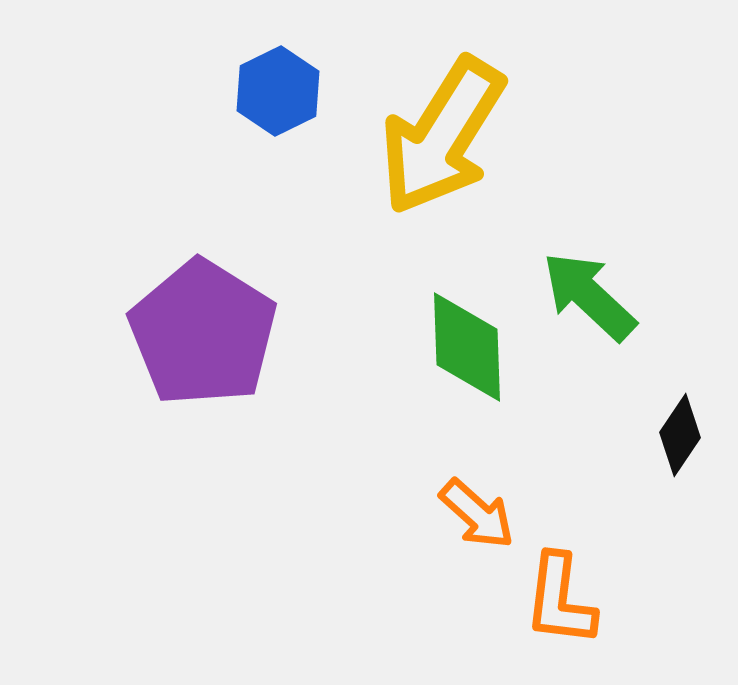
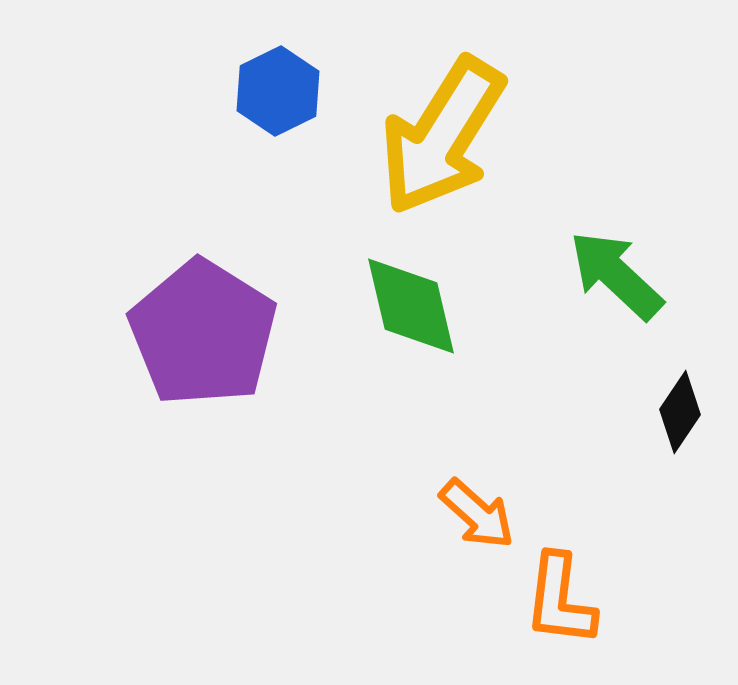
green arrow: moved 27 px right, 21 px up
green diamond: moved 56 px left, 41 px up; rotated 11 degrees counterclockwise
black diamond: moved 23 px up
